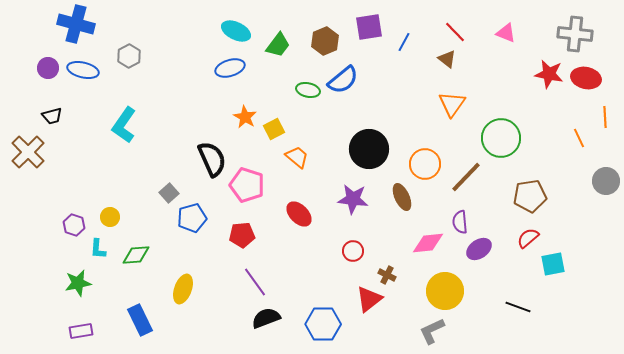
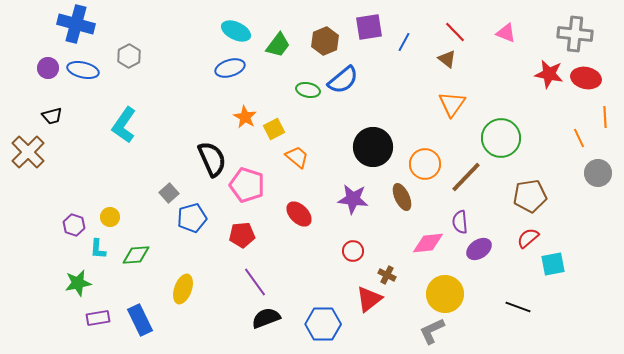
black circle at (369, 149): moved 4 px right, 2 px up
gray circle at (606, 181): moved 8 px left, 8 px up
yellow circle at (445, 291): moved 3 px down
purple rectangle at (81, 331): moved 17 px right, 13 px up
